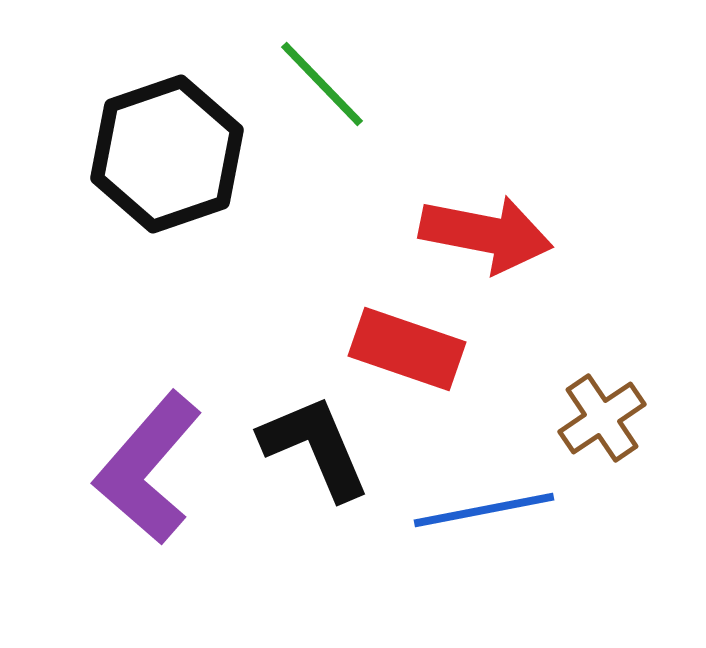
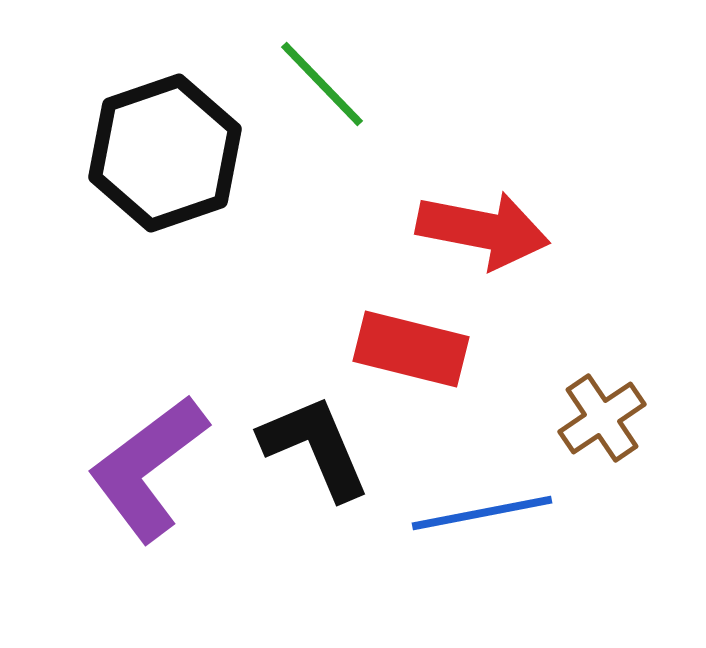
black hexagon: moved 2 px left, 1 px up
red arrow: moved 3 px left, 4 px up
red rectangle: moved 4 px right; rotated 5 degrees counterclockwise
purple L-shape: rotated 12 degrees clockwise
blue line: moved 2 px left, 3 px down
